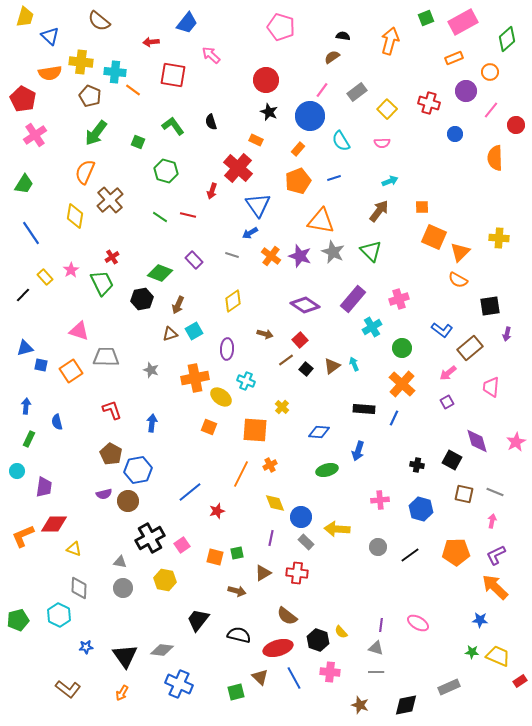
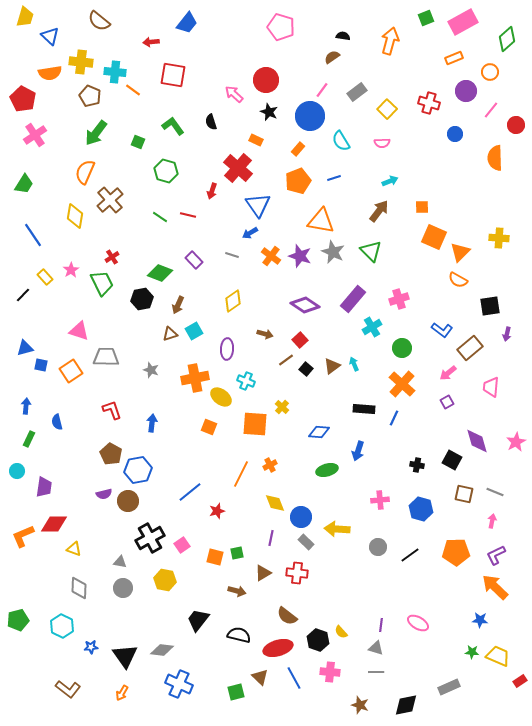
pink arrow at (211, 55): moved 23 px right, 39 px down
blue line at (31, 233): moved 2 px right, 2 px down
orange square at (255, 430): moved 6 px up
cyan hexagon at (59, 615): moved 3 px right, 11 px down
blue star at (86, 647): moved 5 px right
